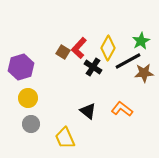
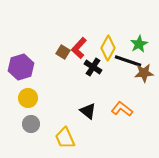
green star: moved 2 px left, 3 px down
black line: rotated 48 degrees clockwise
